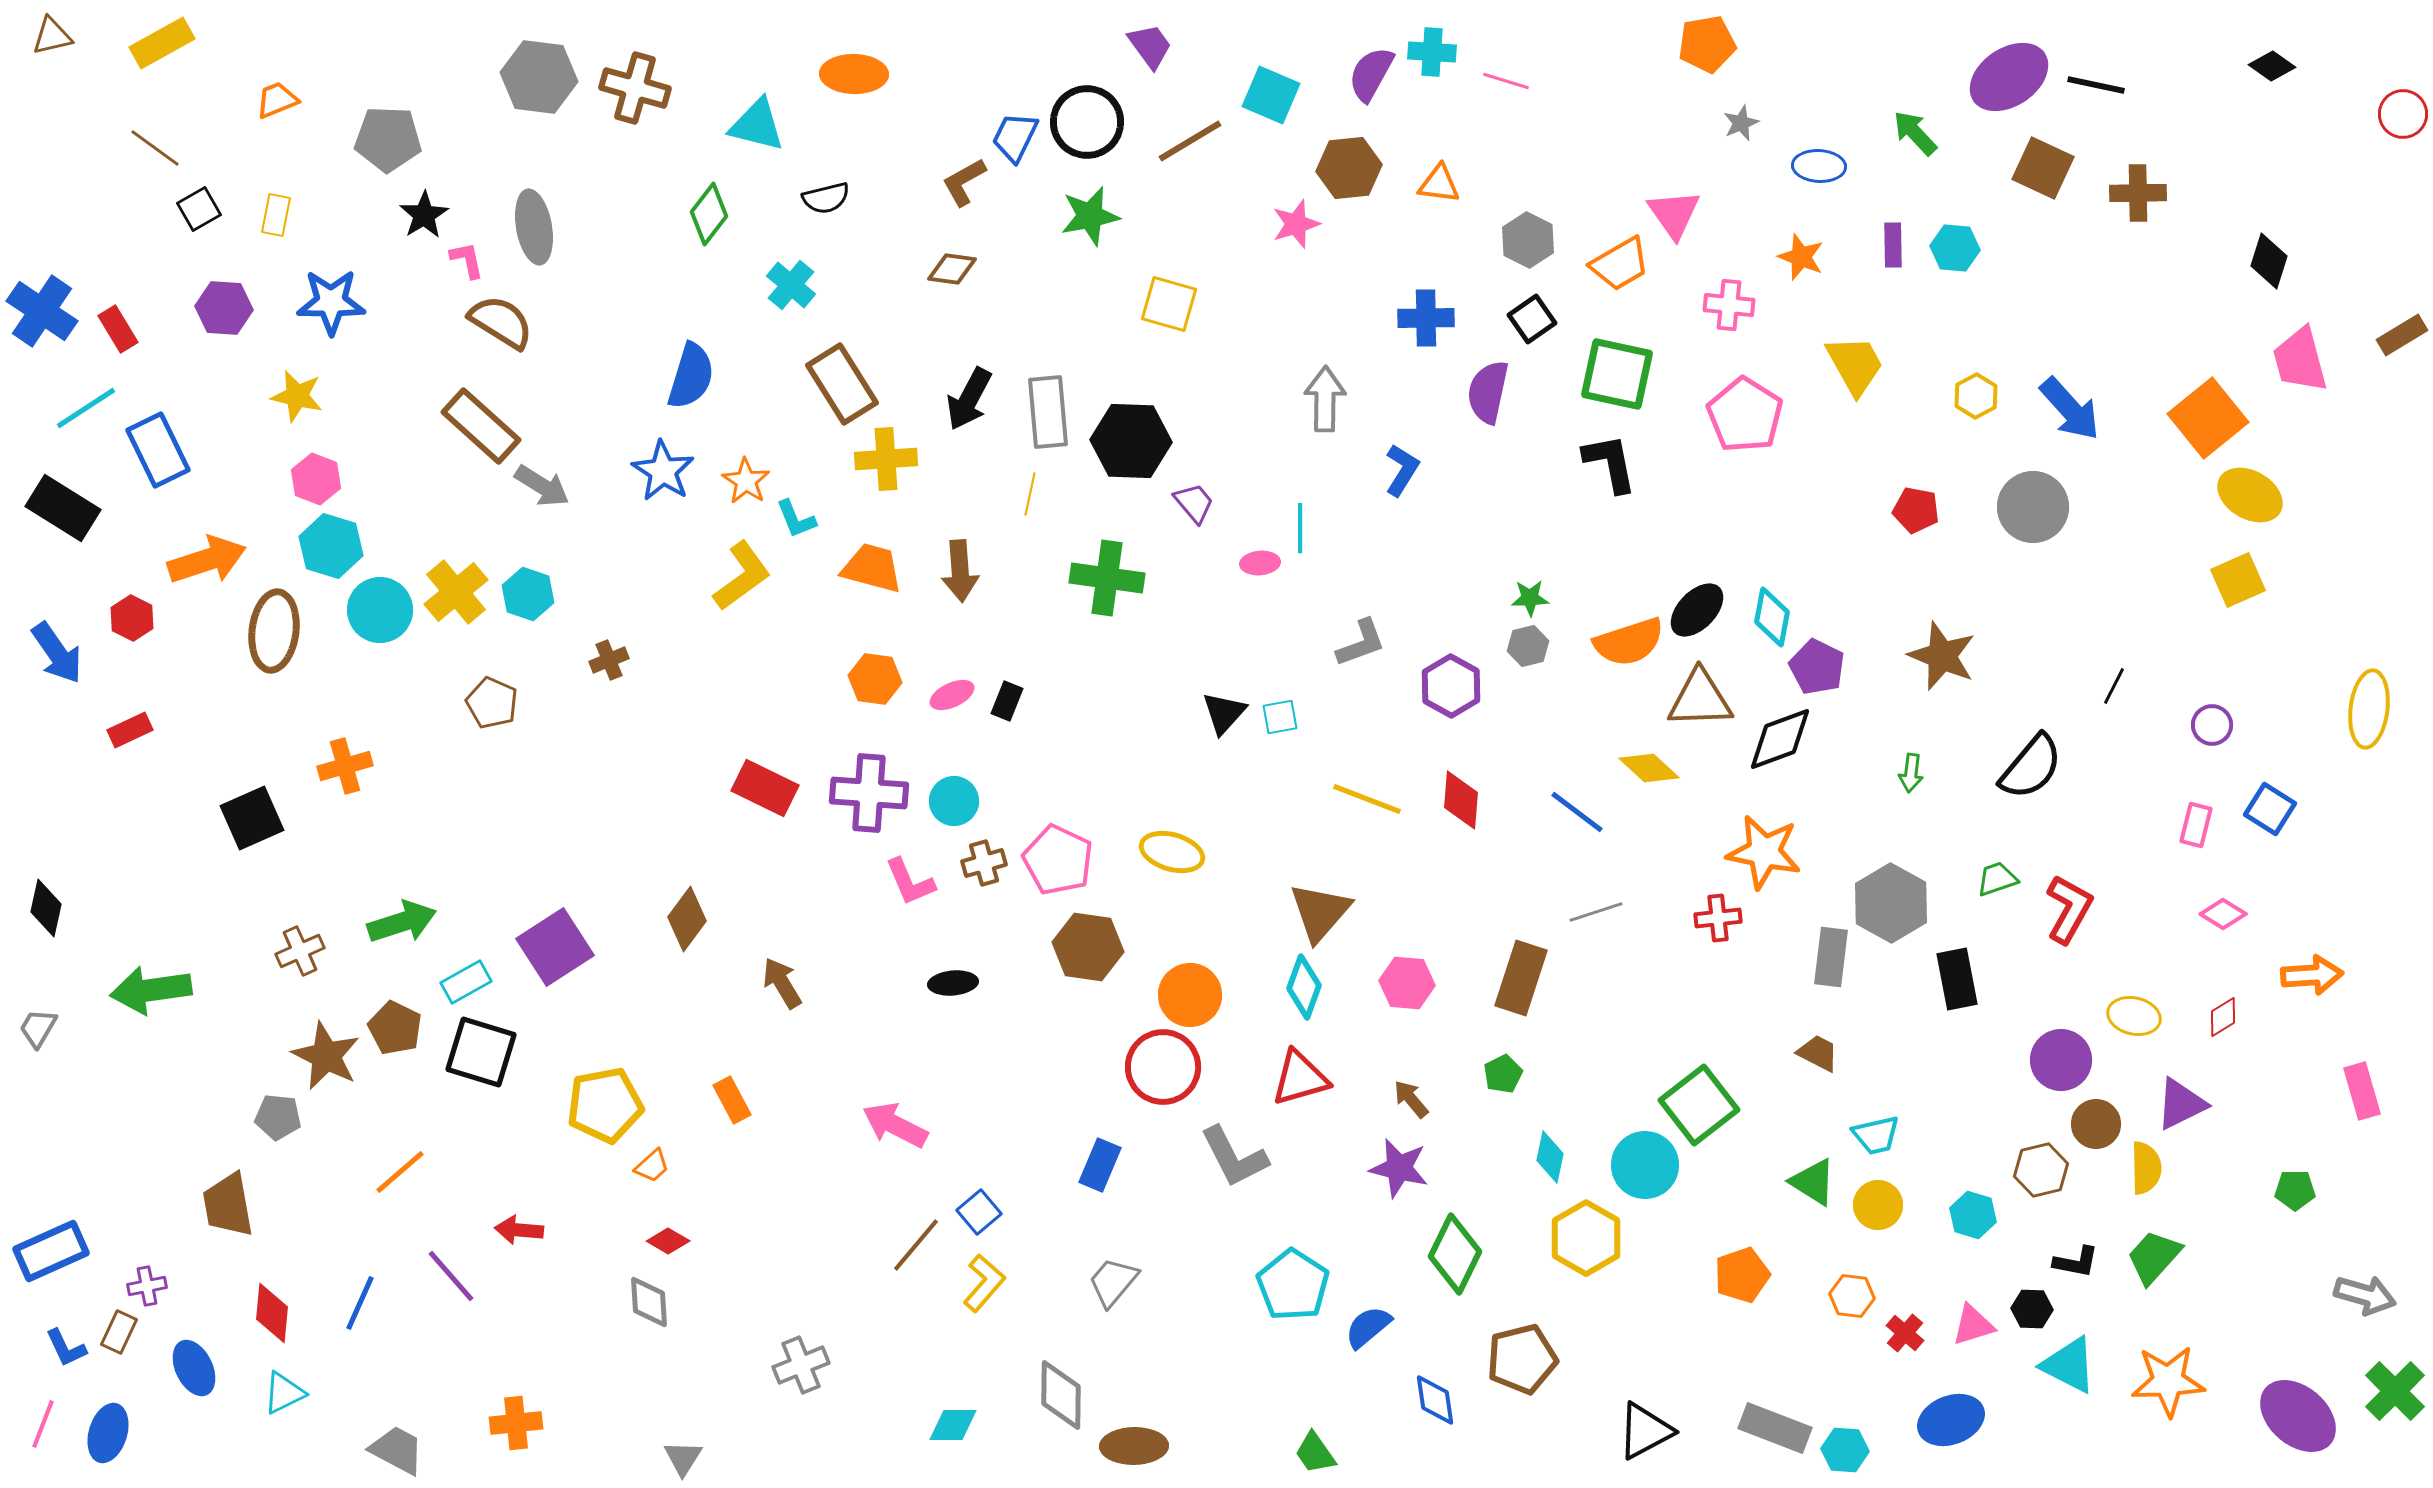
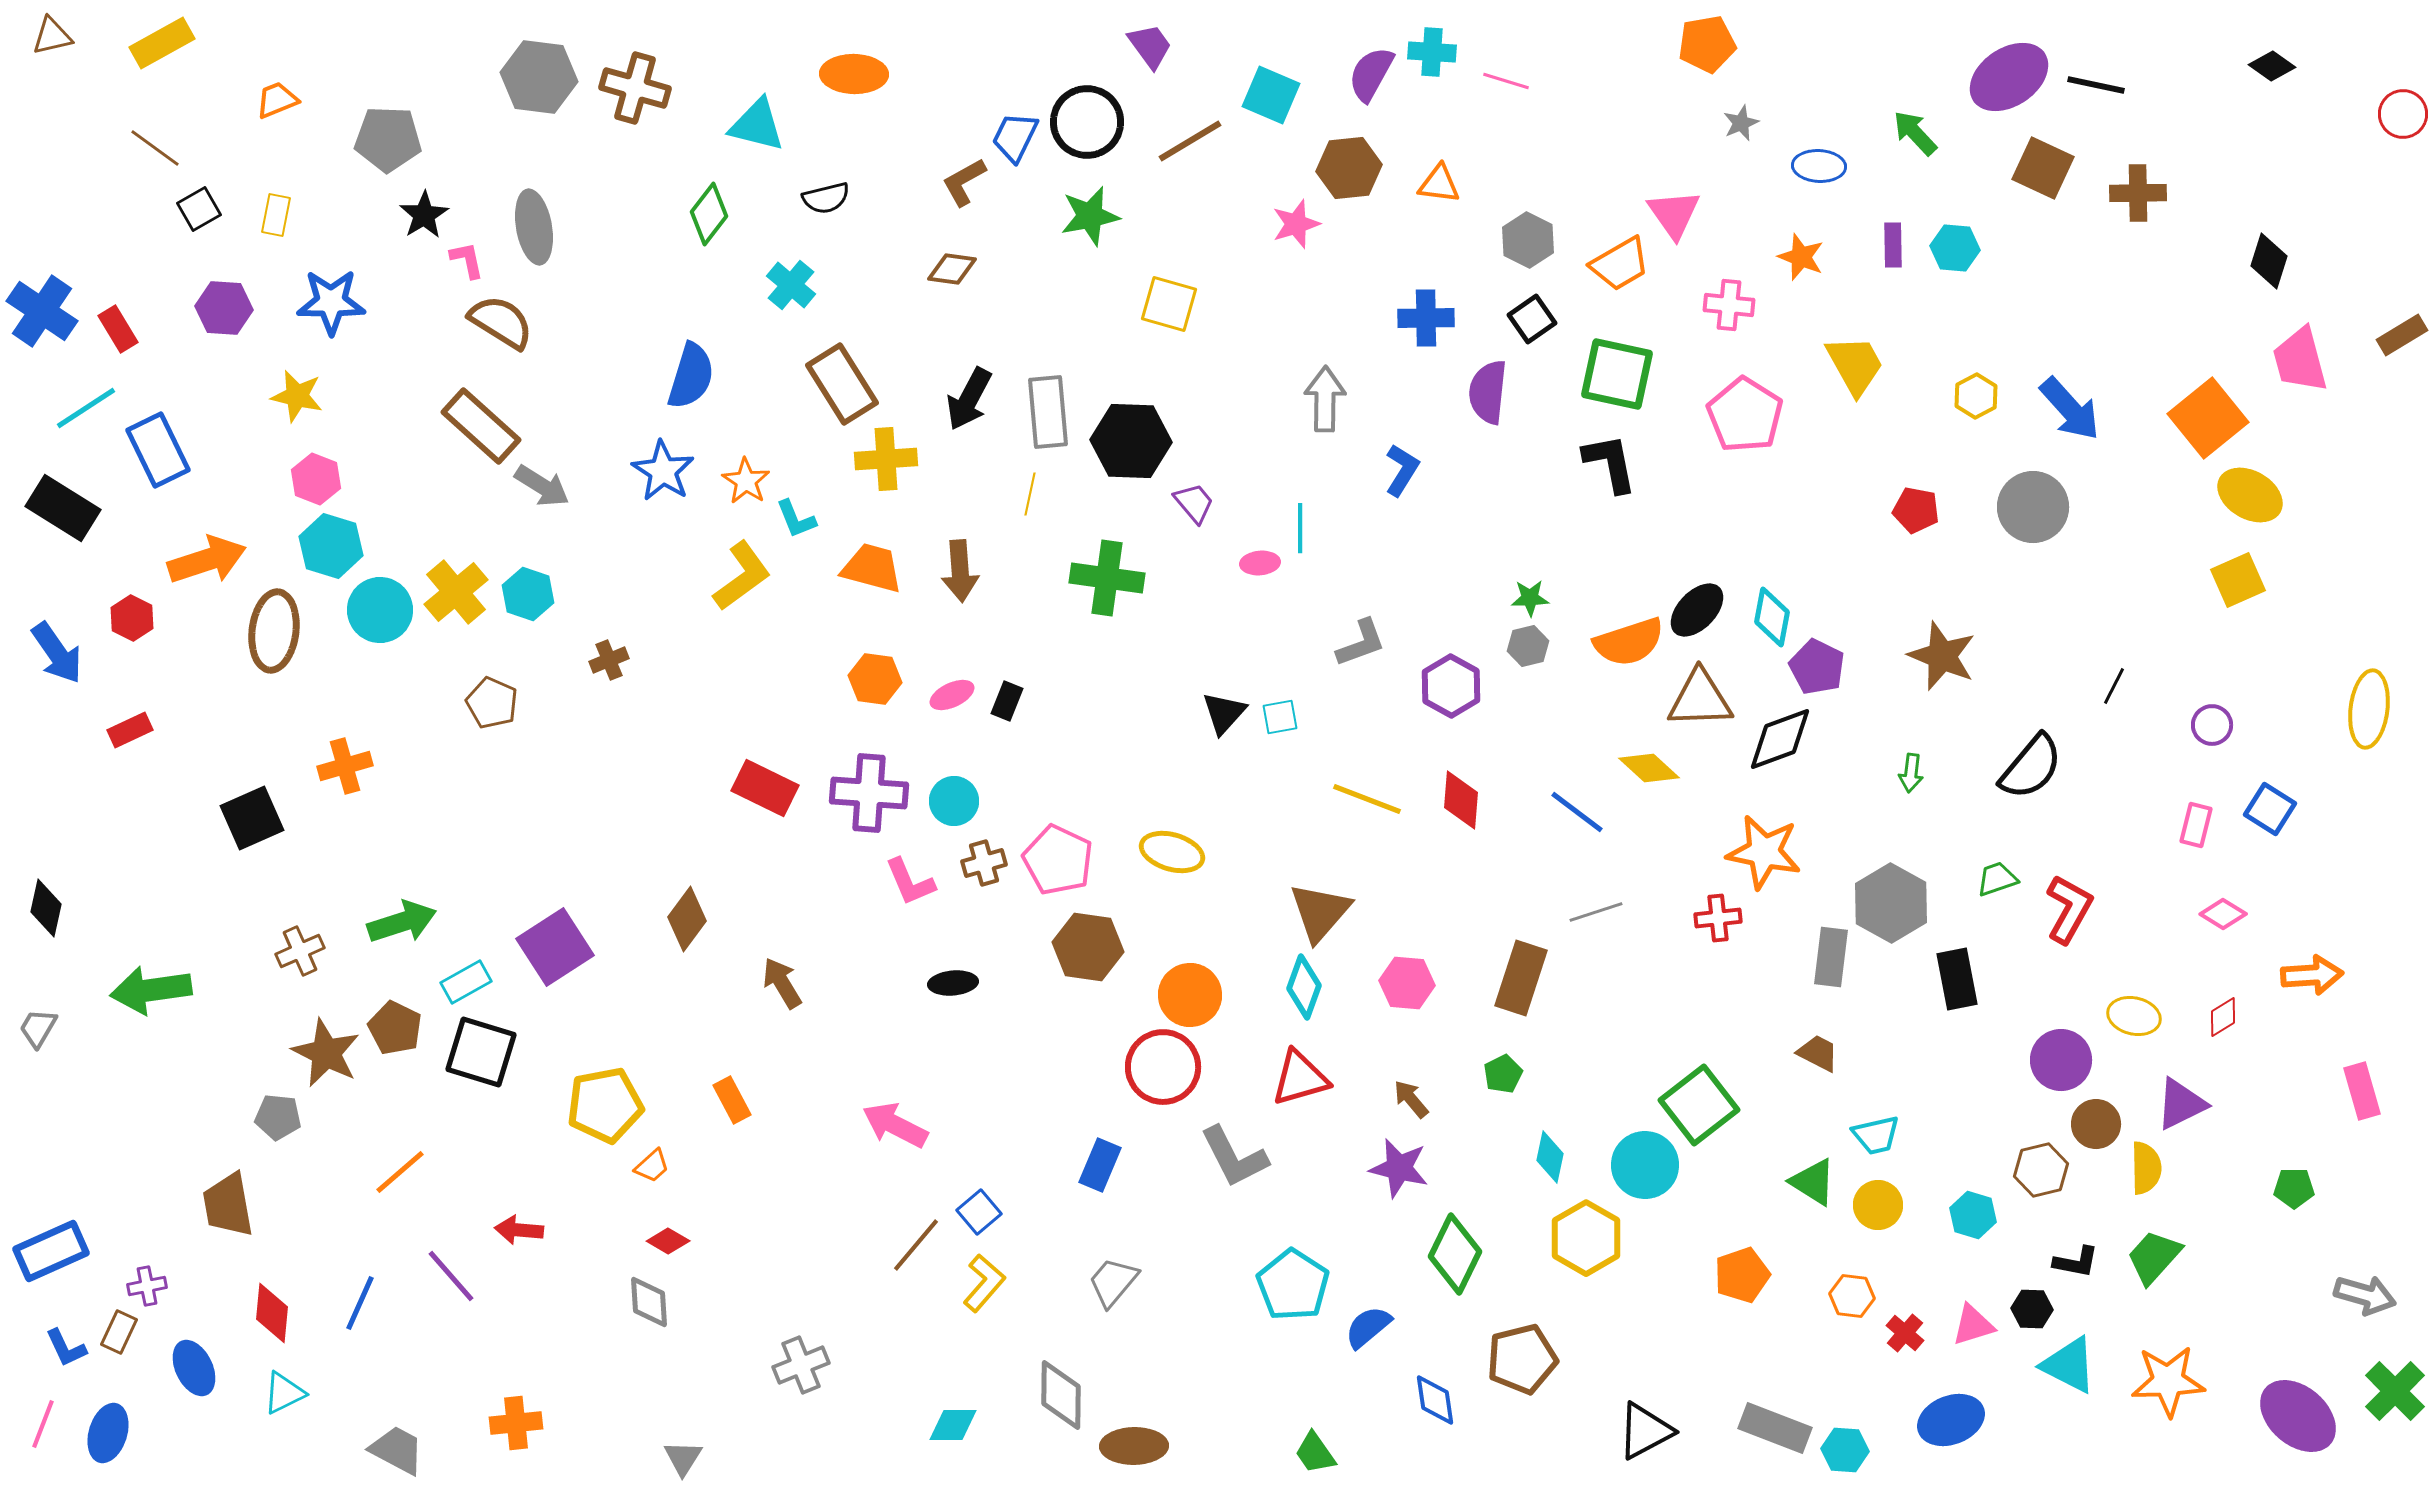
purple semicircle at (1488, 392): rotated 6 degrees counterclockwise
brown star at (326, 1056): moved 3 px up
green pentagon at (2295, 1190): moved 1 px left, 2 px up
